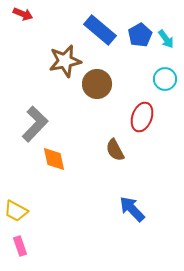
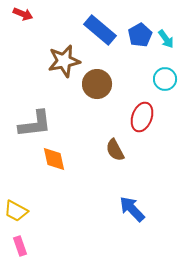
brown star: moved 1 px left
gray L-shape: rotated 39 degrees clockwise
